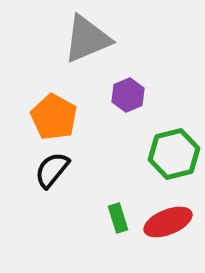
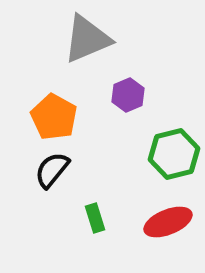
green rectangle: moved 23 px left
